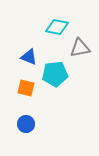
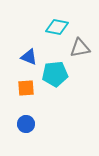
orange square: rotated 18 degrees counterclockwise
